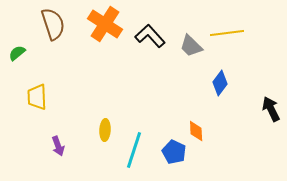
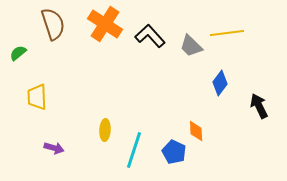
green semicircle: moved 1 px right
black arrow: moved 12 px left, 3 px up
purple arrow: moved 4 px left, 2 px down; rotated 54 degrees counterclockwise
